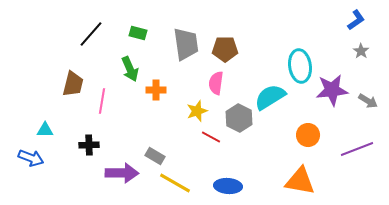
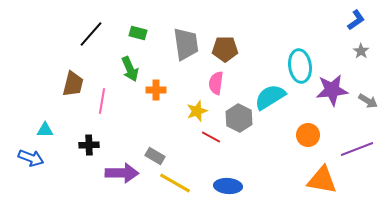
orange triangle: moved 22 px right, 1 px up
